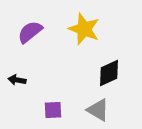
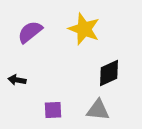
gray triangle: rotated 25 degrees counterclockwise
